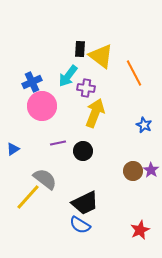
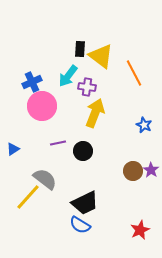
purple cross: moved 1 px right, 1 px up
